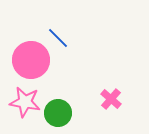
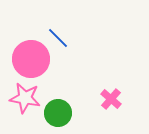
pink circle: moved 1 px up
pink star: moved 4 px up
